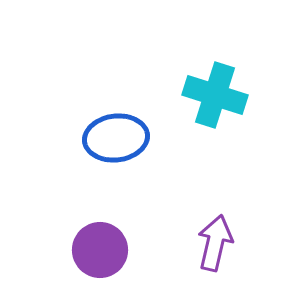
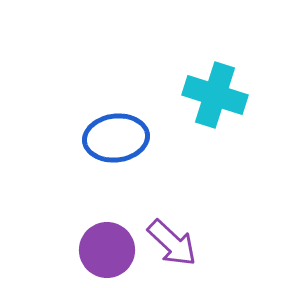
purple arrow: moved 43 px left; rotated 120 degrees clockwise
purple circle: moved 7 px right
